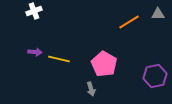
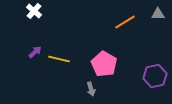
white cross: rotated 28 degrees counterclockwise
orange line: moved 4 px left
purple arrow: rotated 48 degrees counterclockwise
